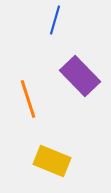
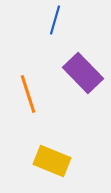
purple rectangle: moved 3 px right, 3 px up
orange line: moved 5 px up
